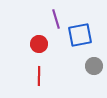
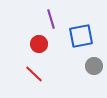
purple line: moved 5 px left
blue square: moved 1 px right, 1 px down
red line: moved 5 px left, 2 px up; rotated 48 degrees counterclockwise
